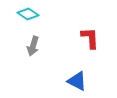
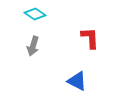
cyan diamond: moved 7 px right
